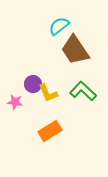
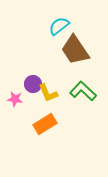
pink star: moved 3 px up
orange rectangle: moved 5 px left, 7 px up
